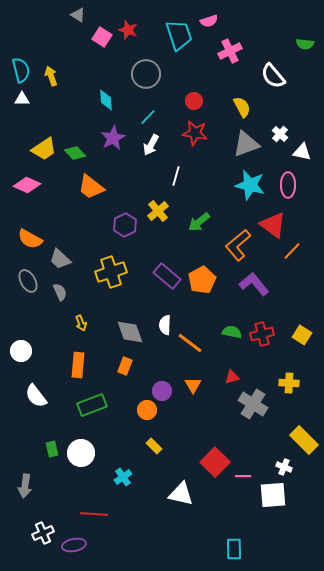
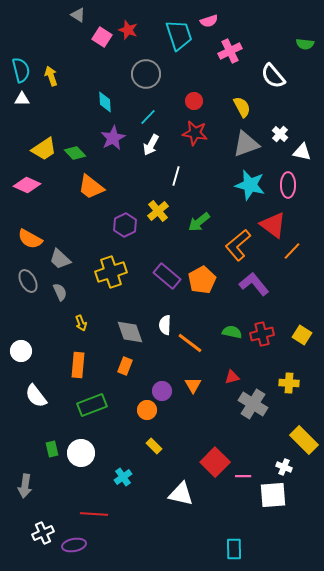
cyan diamond at (106, 100): moved 1 px left, 2 px down
